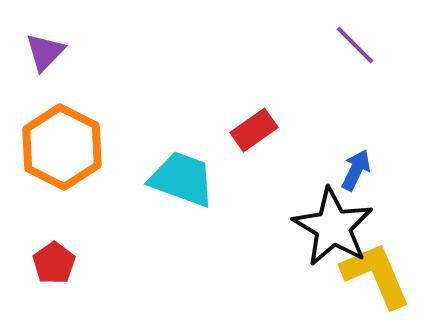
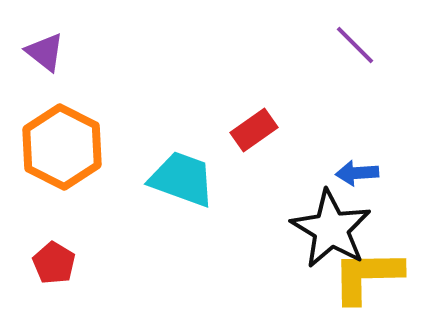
purple triangle: rotated 36 degrees counterclockwise
blue arrow: moved 1 px right, 3 px down; rotated 120 degrees counterclockwise
black star: moved 2 px left, 2 px down
red pentagon: rotated 6 degrees counterclockwise
yellow L-shape: moved 9 px left, 1 px down; rotated 68 degrees counterclockwise
